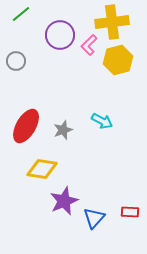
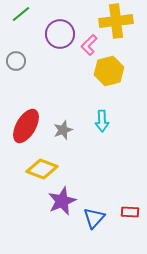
yellow cross: moved 4 px right, 1 px up
purple circle: moved 1 px up
yellow hexagon: moved 9 px left, 11 px down
cyan arrow: rotated 60 degrees clockwise
yellow diamond: rotated 12 degrees clockwise
purple star: moved 2 px left
